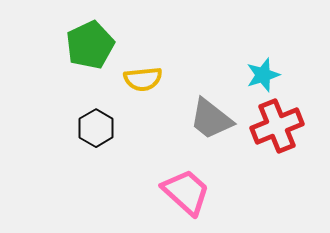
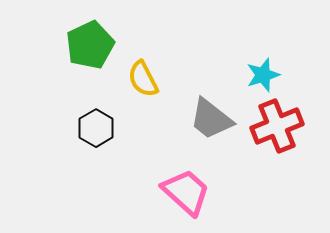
yellow semicircle: rotated 69 degrees clockwise
